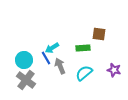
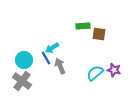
green rectangle: moved 22 px up
cyan semicircle: moved 11 px right
gray cross: moved 4 px left, 1 px down
